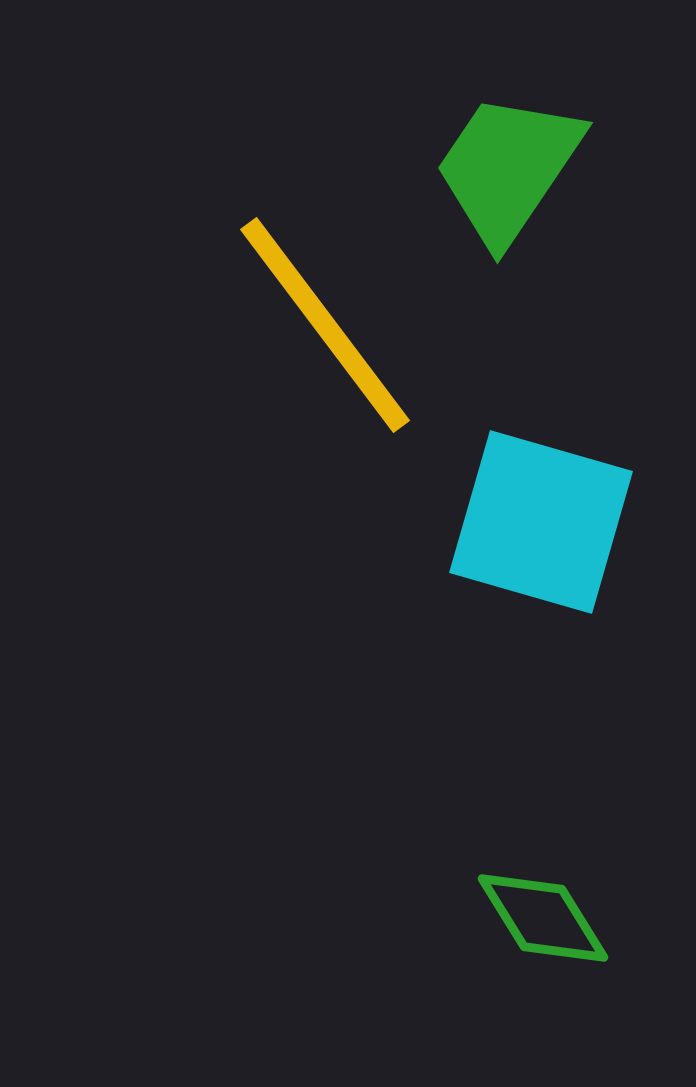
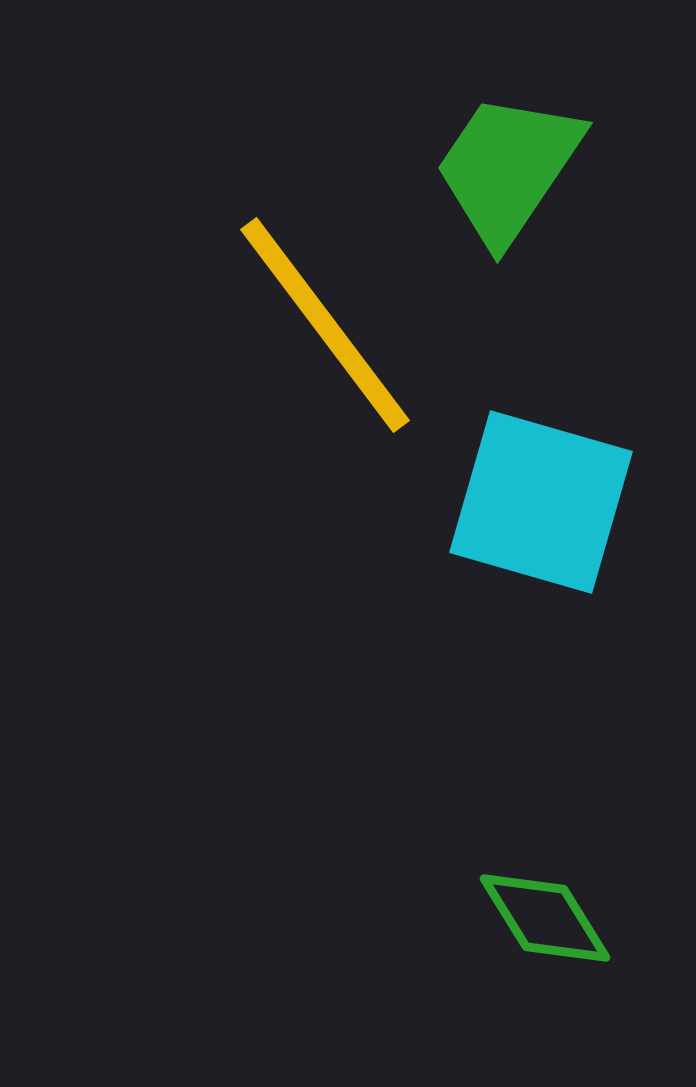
cyan square: moved 20 px up
green diamond: moved 2 px right
